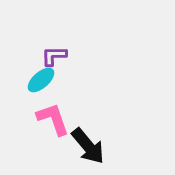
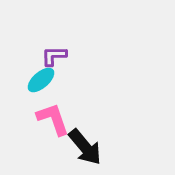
black arrow: moved 3 px left, 1 px down
